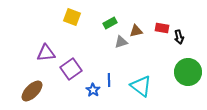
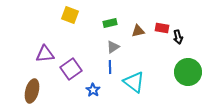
yellow square: moved 2 px left, 2 px up
green rectangle: rotated 16 degrees clockwise
brown triangle: moved 2 px right
black arrow: moved 1 px left
gray triangle: moved 8 px left, 5 px down; rotated 16 degrees counterclockwise
purple triangle: moved 1 px left, 1 px down
blue line: moved 1 px right, 13 px up
cyan triangle: moved 7 px left, 4 px up
brown ellipse: rotated 30 degrees counterclockwise
